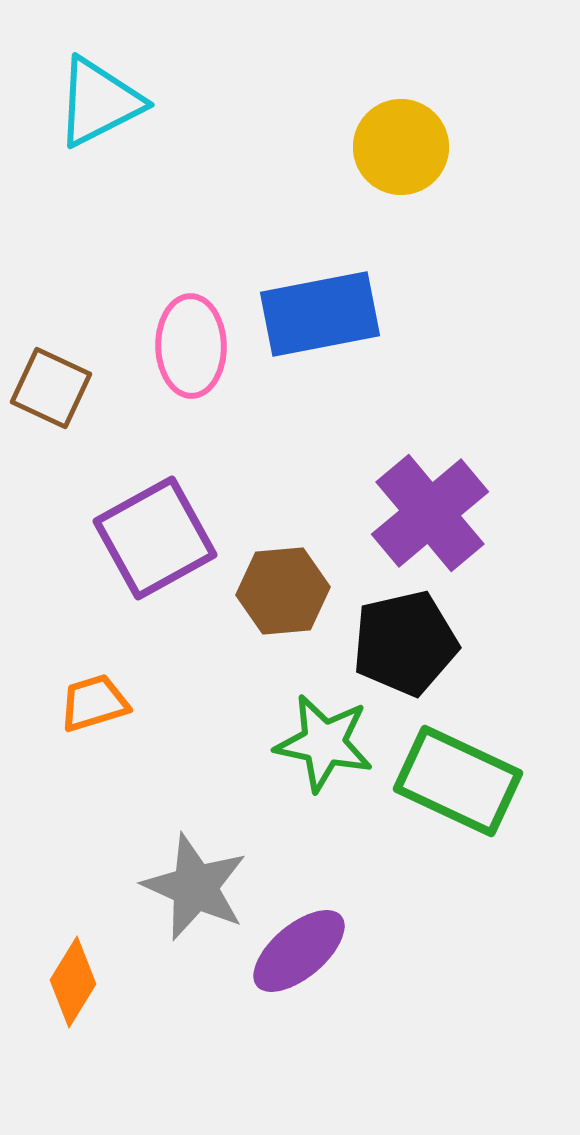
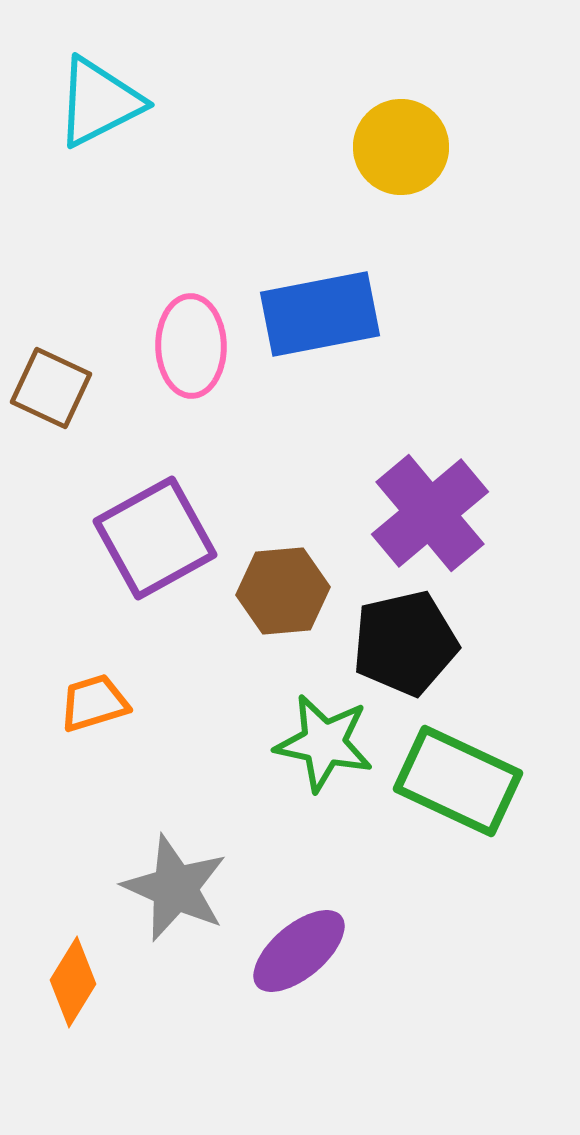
gray star: moved 20 px left, 1 px down
